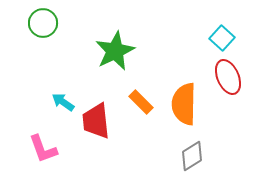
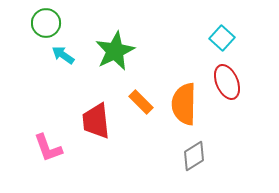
green circle: moved 3 px right
red ellipse: moved 1 px left, 5 px down
cyan arrow: moved 47 px up
pink L-shape: moved 5 px right, 1 px up
gray diamond: moved 2 px right
